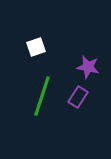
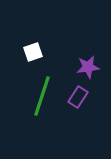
white square: moved 3 px left, 5 px down
purple star: rotated 20 degrees counterclockwise
